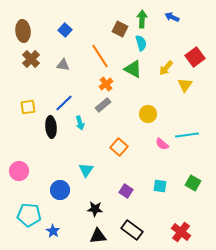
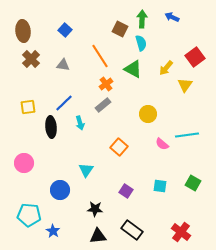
pink circle: moved 5 px right, 8 px up
